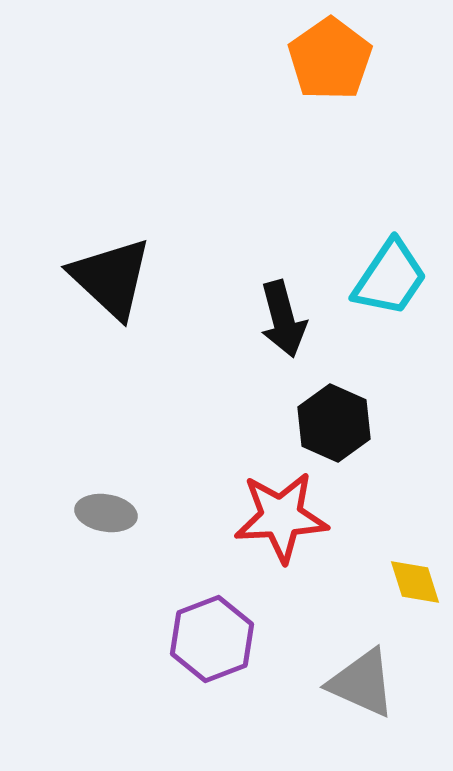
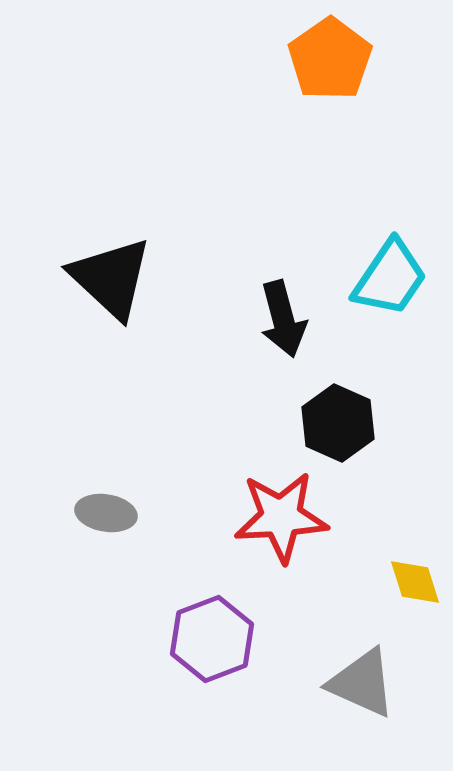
black hexagon: moved 4 px right
